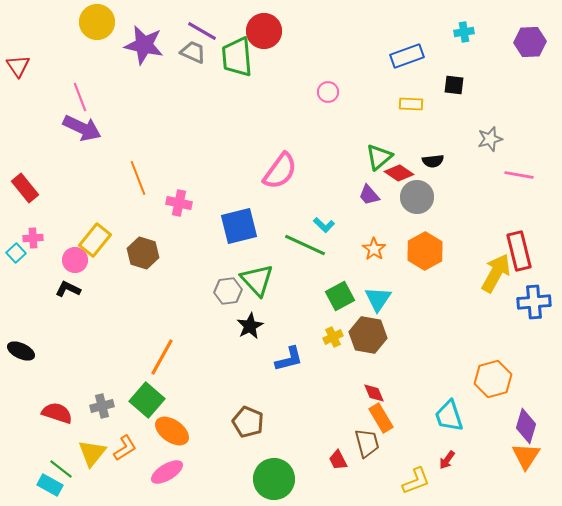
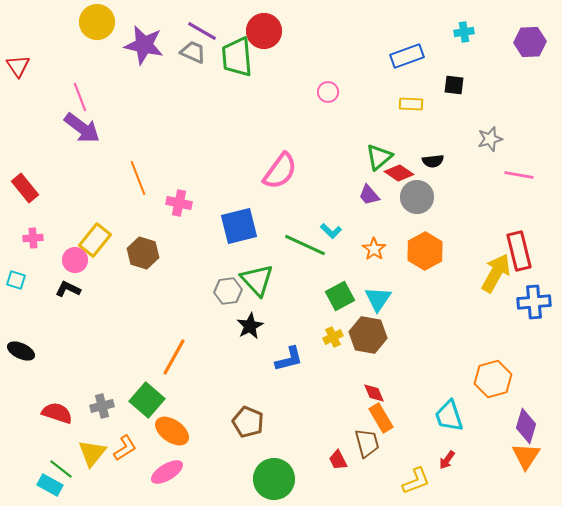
purple arrow at (82, 128): rotated 12 degrees clockwise
cyan L-shape at (324, 225): moved 7 px right, 6 px down
cyan square at (16, 253): moved 27 px down; rotated 30 degrees counterclockwise
orange line at (162, 357): moved 12 px right
